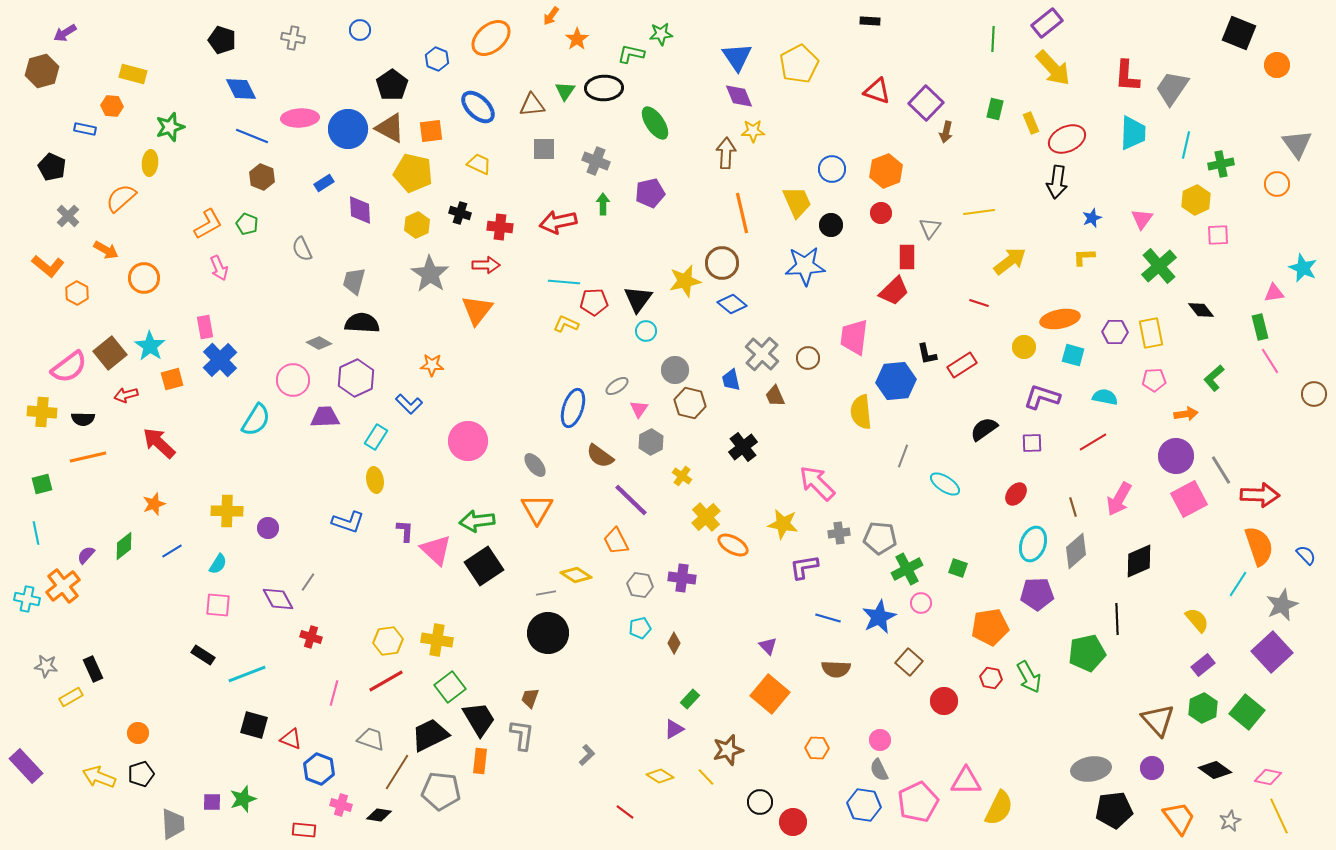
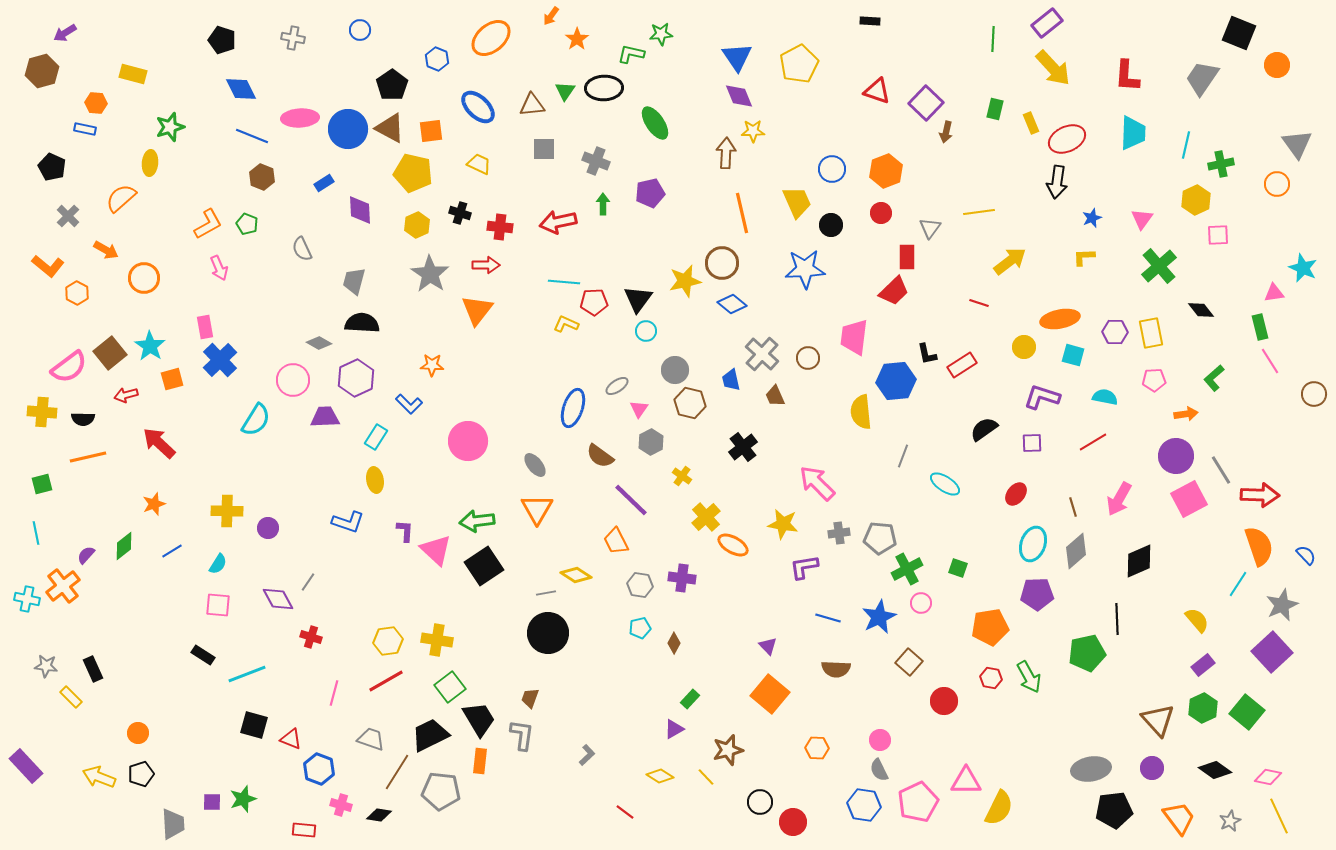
gray trapezoid at (1172, 88): moved 30 px right, 10 px up
orange hexagon at (112, 106): moved 16 px left, 3 px up
blue star at (805, 266): moved 3 px down
yellow rectangle at (71, 697): rotated 75 degrees clockwise
